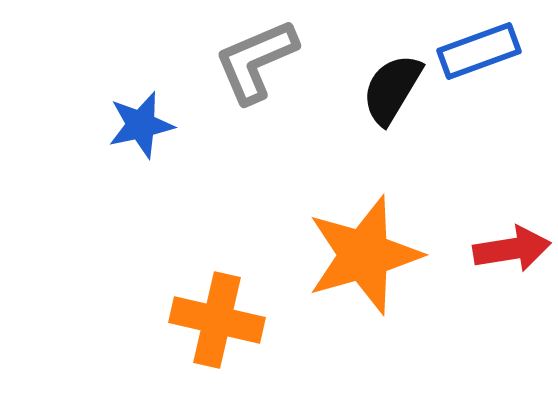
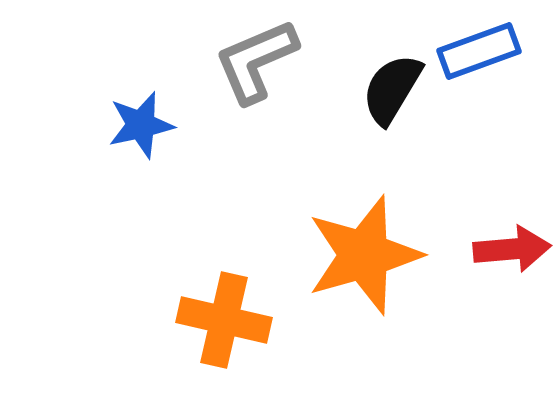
red arrow: rotated 4 degrees clockwise
orange cross: moved 7 px right
